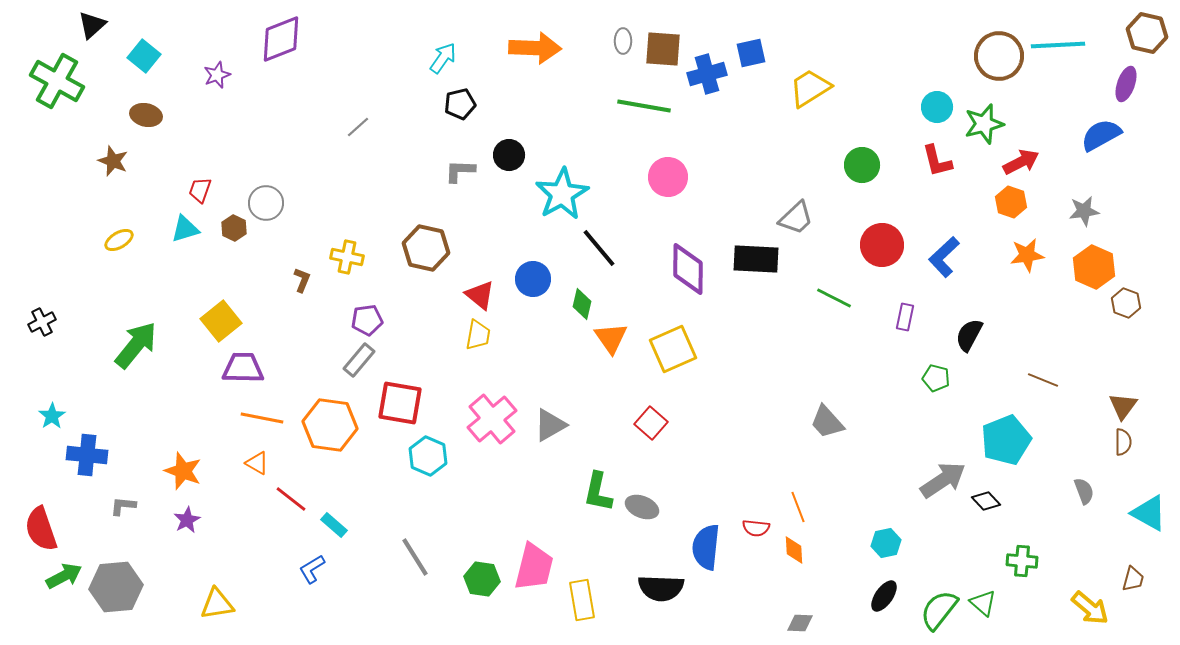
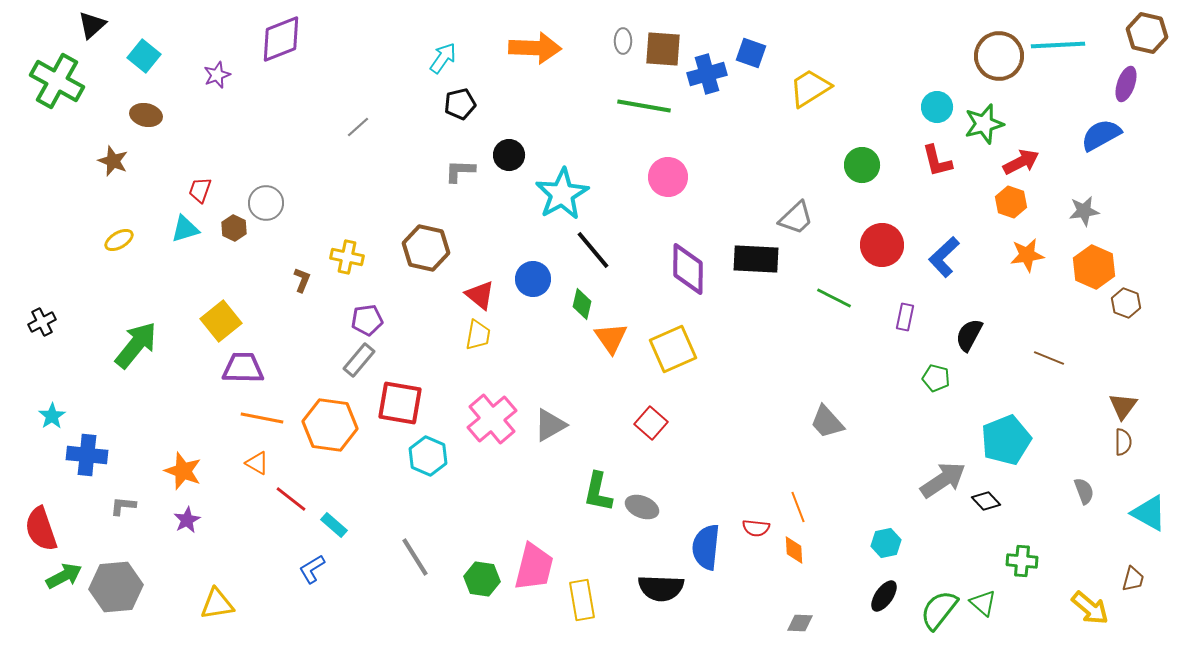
blue square at (751, 53): rotated 32 degrees clockwise
black line at (599, 248): moved 6 px left, 2 px down
brown line at (1043, 380): moved 6 px right, 22 px up
